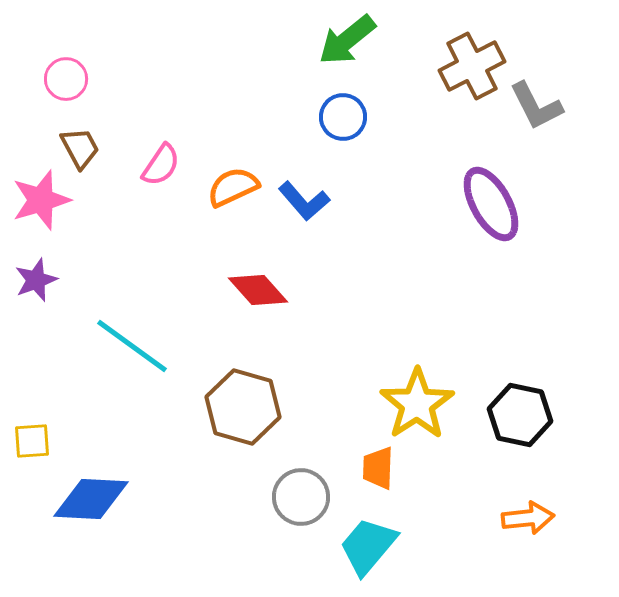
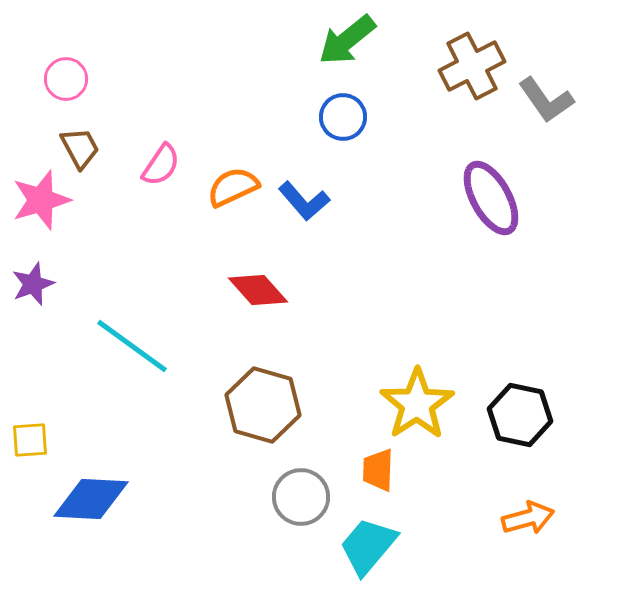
gray L-shape: moved 10 px right, 6 px up; rotated 8 degrees counterclockwise
purple ellipse: moved 6 px up
purple star: moved 3 px left, 4 px down
brown hexagon: moved 20 px right, 2 px up
yellow square: moved 2 px left, 1 px up
orange trapezoid: moved 2 px down
orange arrow: rotated 9 degrees counterclockwise
